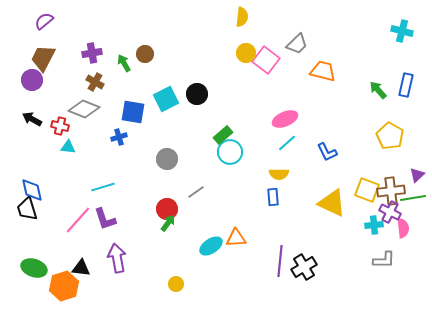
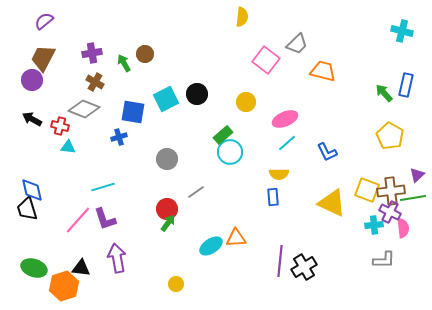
yellow circle at (246, 53): moved 49 px down
green arrow at (378, 90): moved 6 px right, 3 px down
